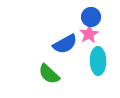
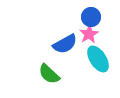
cyan ellipse: moved 2 px up; rotated 32 degrees counterclockwise
